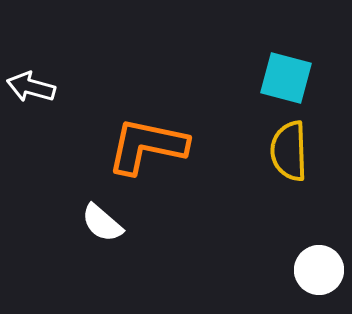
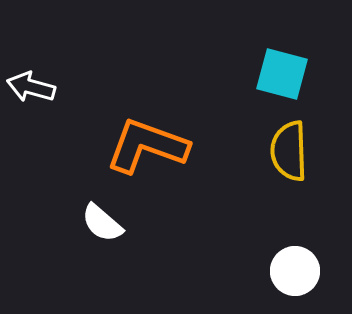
cyan square: moved 4 px left, 4 px up
orange L-shape: rotated 8 degrees clockwise
white circle: moved 24 px left, 1 px down
